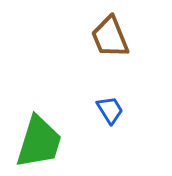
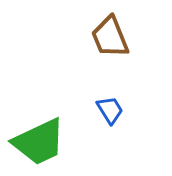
green trapezoid: rotated 48 degrees clockwise
